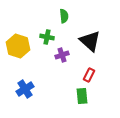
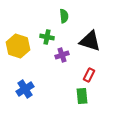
black triangle: rotated 25 degrees counterclockwise
